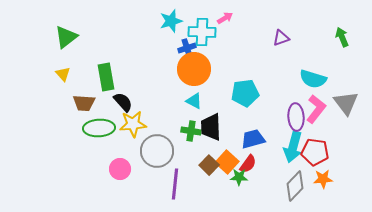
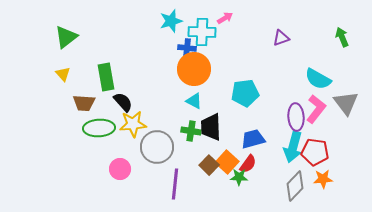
blue cross: rotated 24 degrees clockwise
cyan semicircle: moved 5 px right; rotated 12 degrees clockwise
gray circle: moved 4 px up
